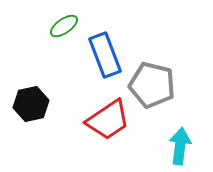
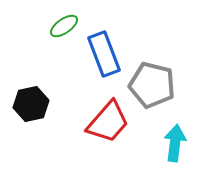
blue rectangle: moved 1 px left, 1 px up
red trapezoid: moved 2 px down; rotated 15 degrees counterclockwise
cyan arrow: moved 5 px left, 3 px up
